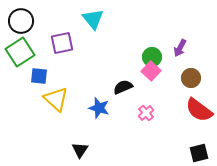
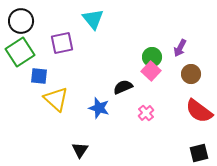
brown circle: moved 4 px up
red semicircle: moved 1 px down
